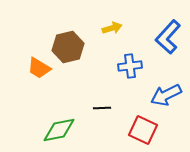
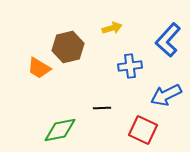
blue L-shape: moved 3 px down
green diamond: moved 1 px right
